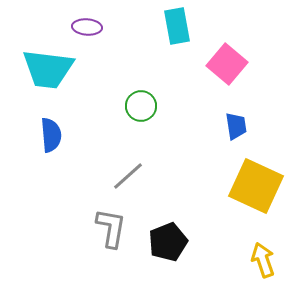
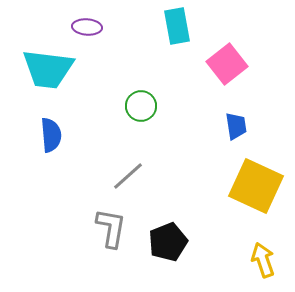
pink square: rotated 12 degrees clockwise
